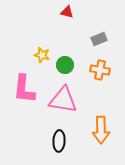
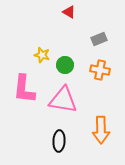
red triangle: moved 2 px right; rotated 16 degrees clockwise
